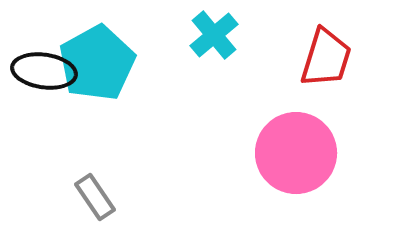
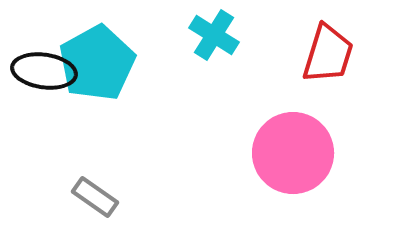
cyan cross: rotated 18 degrees counterclockwise
red trapezoid: moved 2 px right, 4 px up
pink circle: moved 3 px left
gray rectangle: rotated 21 degrees counterclockwise
